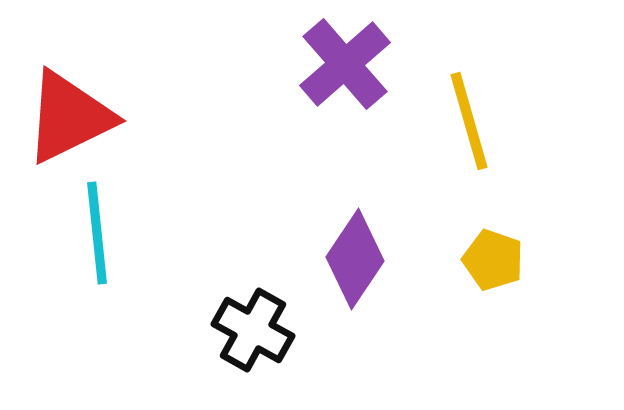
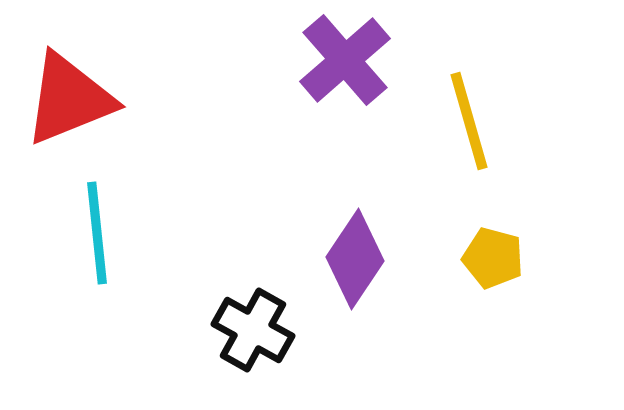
purple cross: moved 4 px up
red triangle: moved 18 px up; rotated 4 degrees clockwise
yellow pentagon: moved 2 px up; rotated 4 degrees counterclockwise
